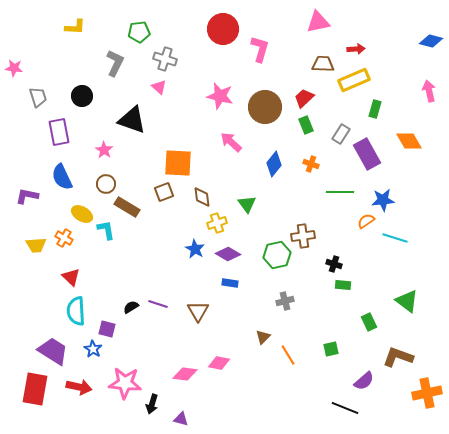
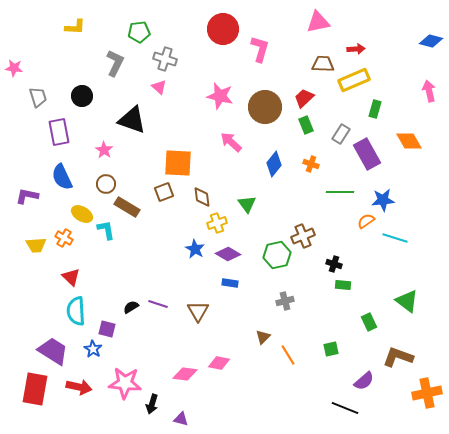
brown cross at (303, 236): rotated 15 degrees counterclockwise
